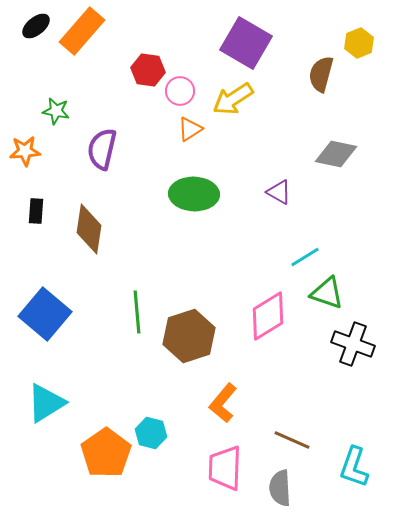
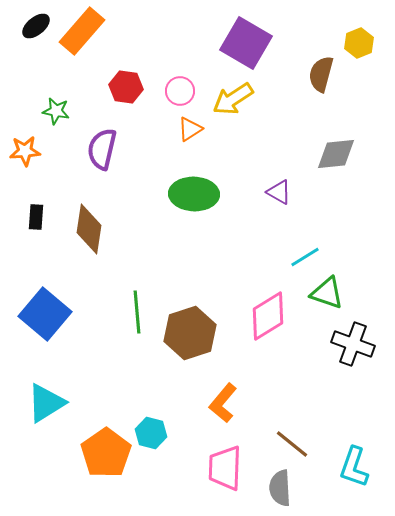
red hexagon: moved 22 px left, 17 px down
gray diamond: rotated 18 degrees counterclockwise
black rectangle: moved 6 px down
brown hexagon: moved 1 px right, 3 px up
brown line: moved 4 px down; rotated 15 degrees clockwise
